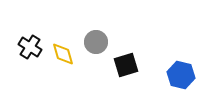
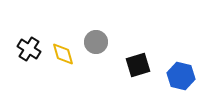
black cross: moved 1 px left, 2 px down
black square: moved 12 px right
blue hexagon: moved 1 px down
